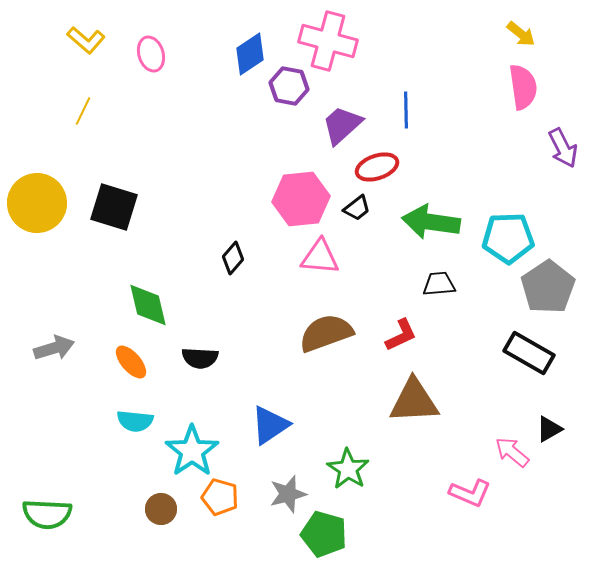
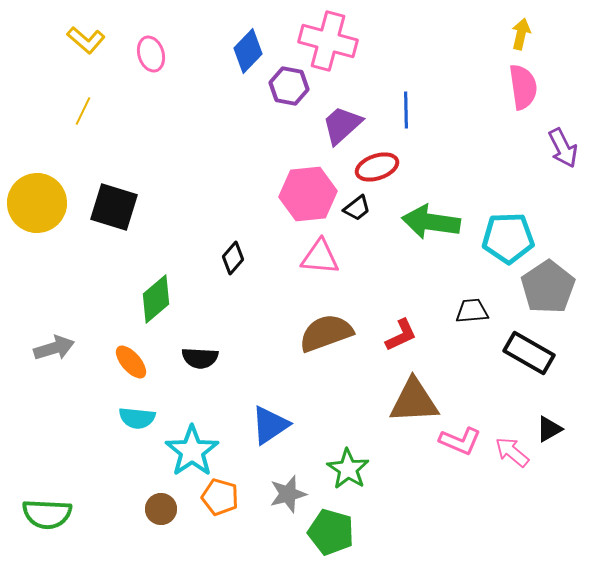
yellow arrow at (521, 34): rotated 116 degrees counterclockwise
blue diamond at (250, 54): moved 2 px left, 3 px up; rotated 12 degrees counterclockwise
pink hexagon at (301, 199): moved 7 px right, 5 px up
black trapezoid at (439, 284): moved 33 px right, 27 px down
green diamond at (148, 305): moved 8 px right, 6 px up; rotated 63 degrees clockwise
cyan semicircle at (135, 421): moved 2 px right, 3 px up
pink L-shape at (470, 493): moved 10 px left, 52 px up
green pentagon at (324, 534): moved 7 px right, 2 px up
